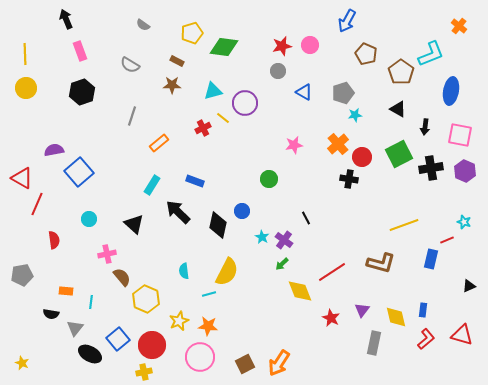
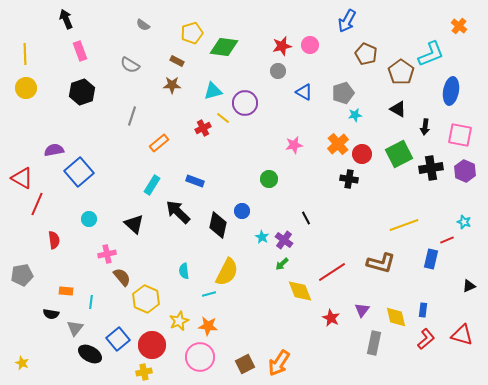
red circle at (362, 157): moved 3 px up
